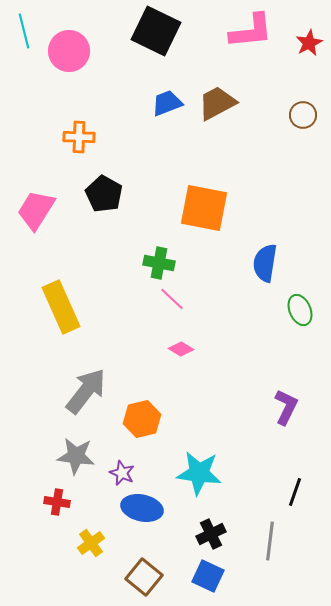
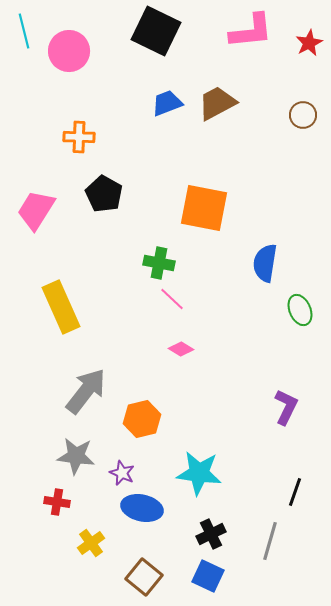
gray line: rotated 9 degrees clockwise
